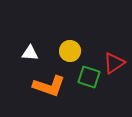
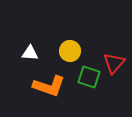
red triangle: rotated 15 degrees counterclockwise
